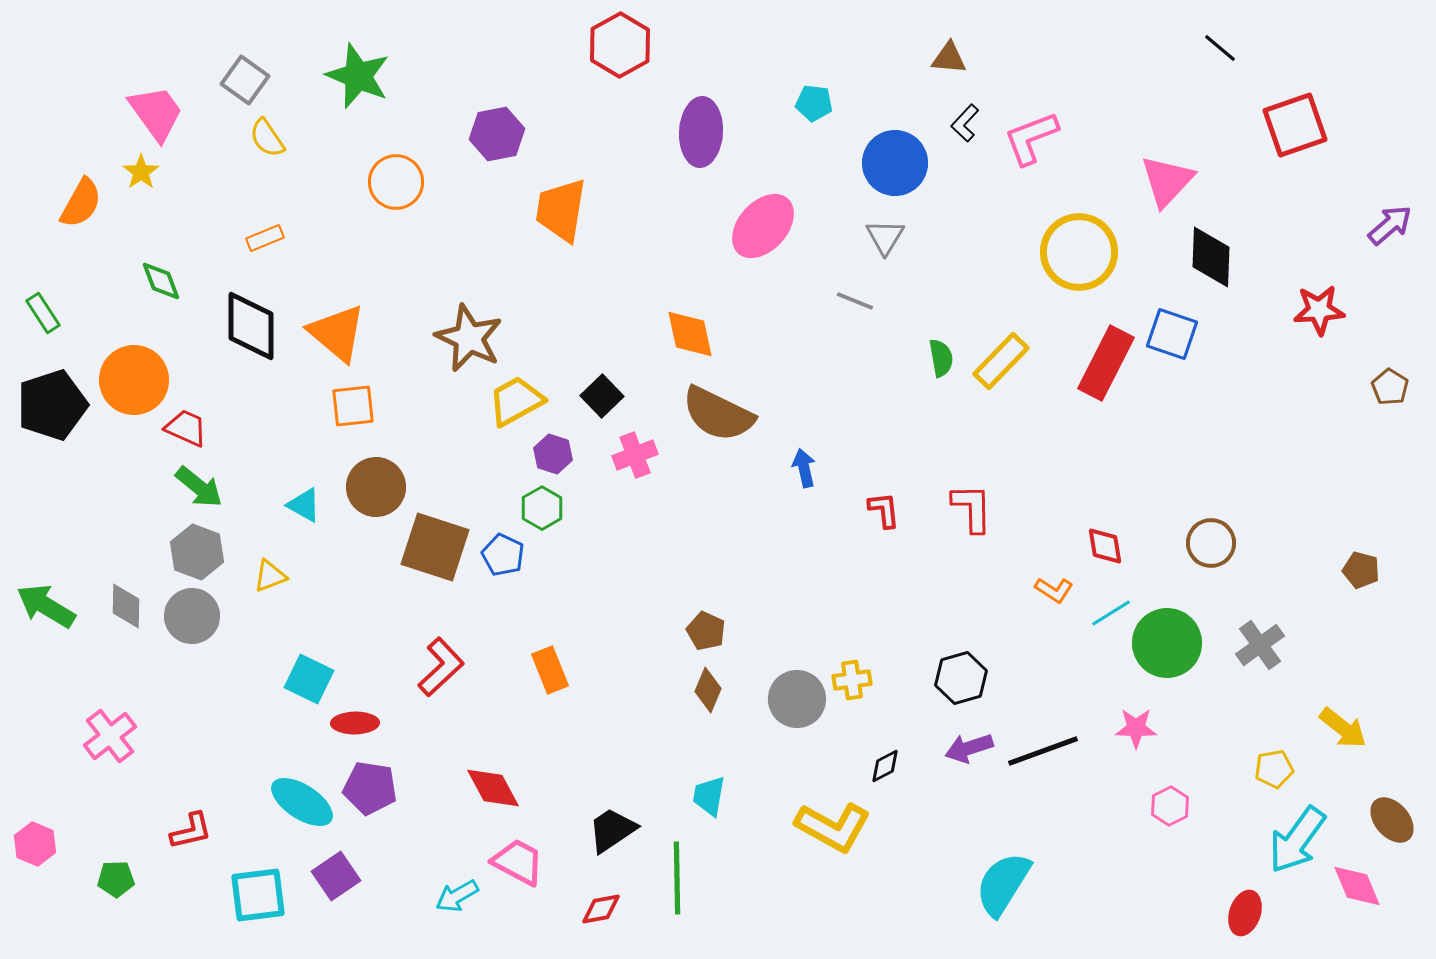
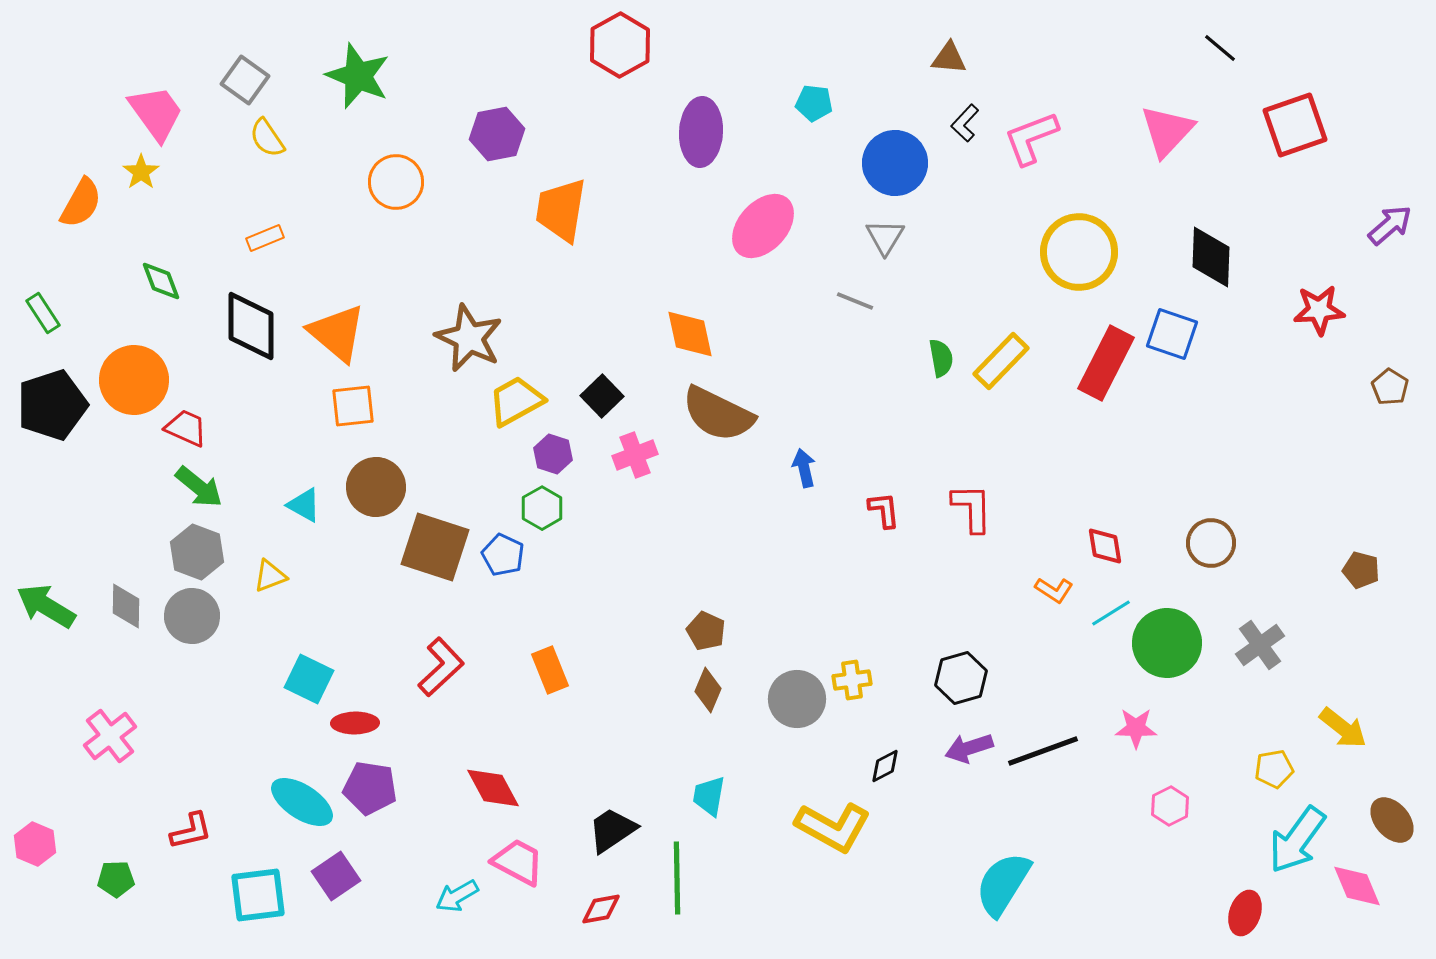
pink triangle at (1167, 181): moved 50 px up
